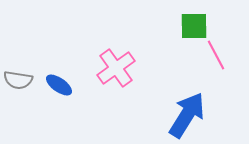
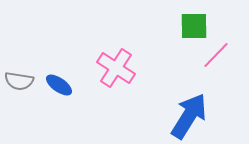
pink line: rotated 72 degrees clockwise
pink cross: rotated 21 degrees counterclockwise
gray semicircle: moved 1 px right, 1 px down
blue arrow: moved 2 px right, 1 px down
